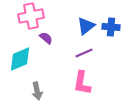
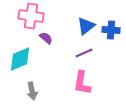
pink cross: rotated 20 degrees clockwise
blue cross: moved 3 px down
gray arrow: moved 5 px left
